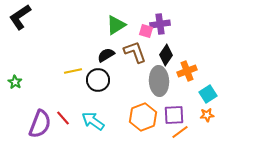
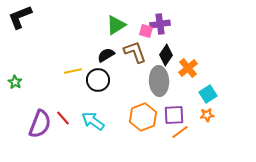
black L-shape: rotated 12 degrees clockwise
orange cross: moved 1 px right, 3 px up; rotated 18 degrees counterclockwise
